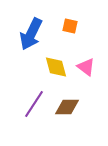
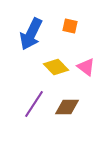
yellow diamond: rotated 30 degrees counterclockwise
